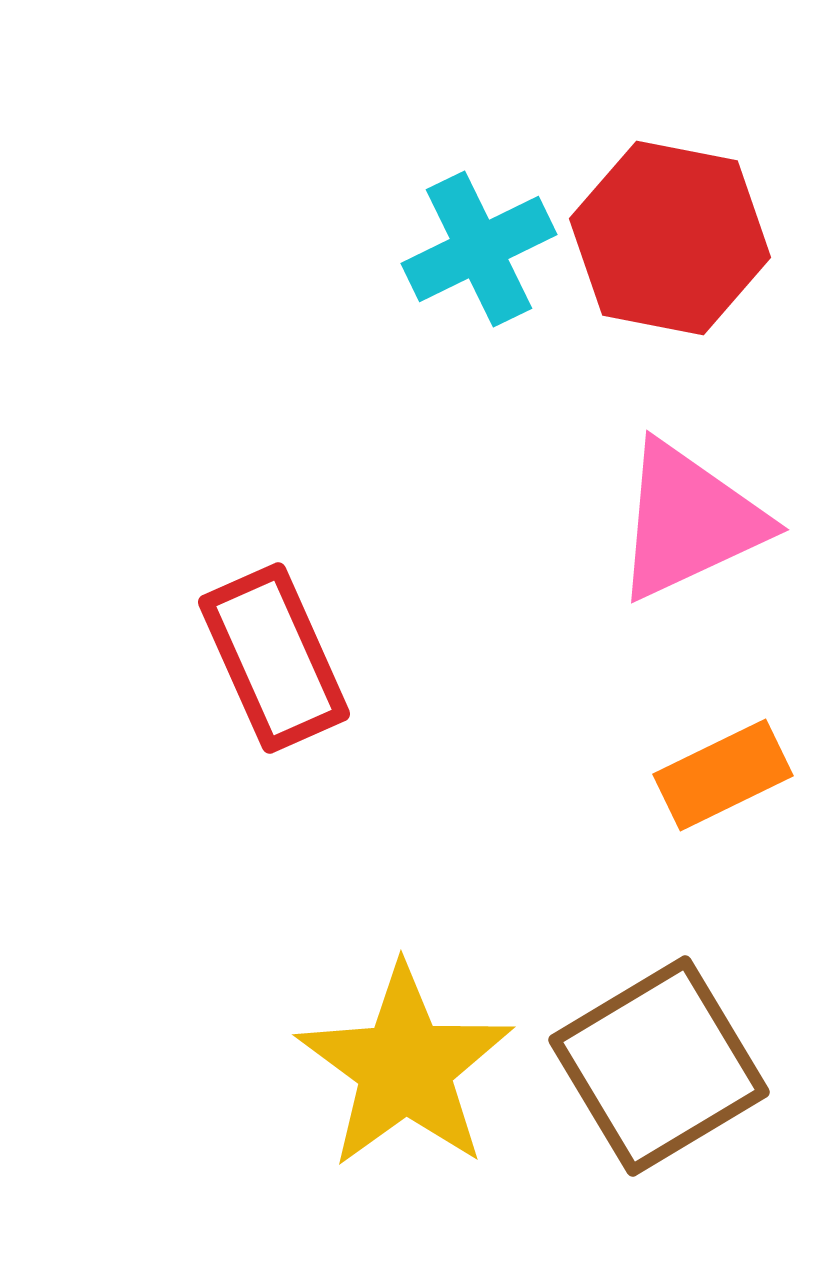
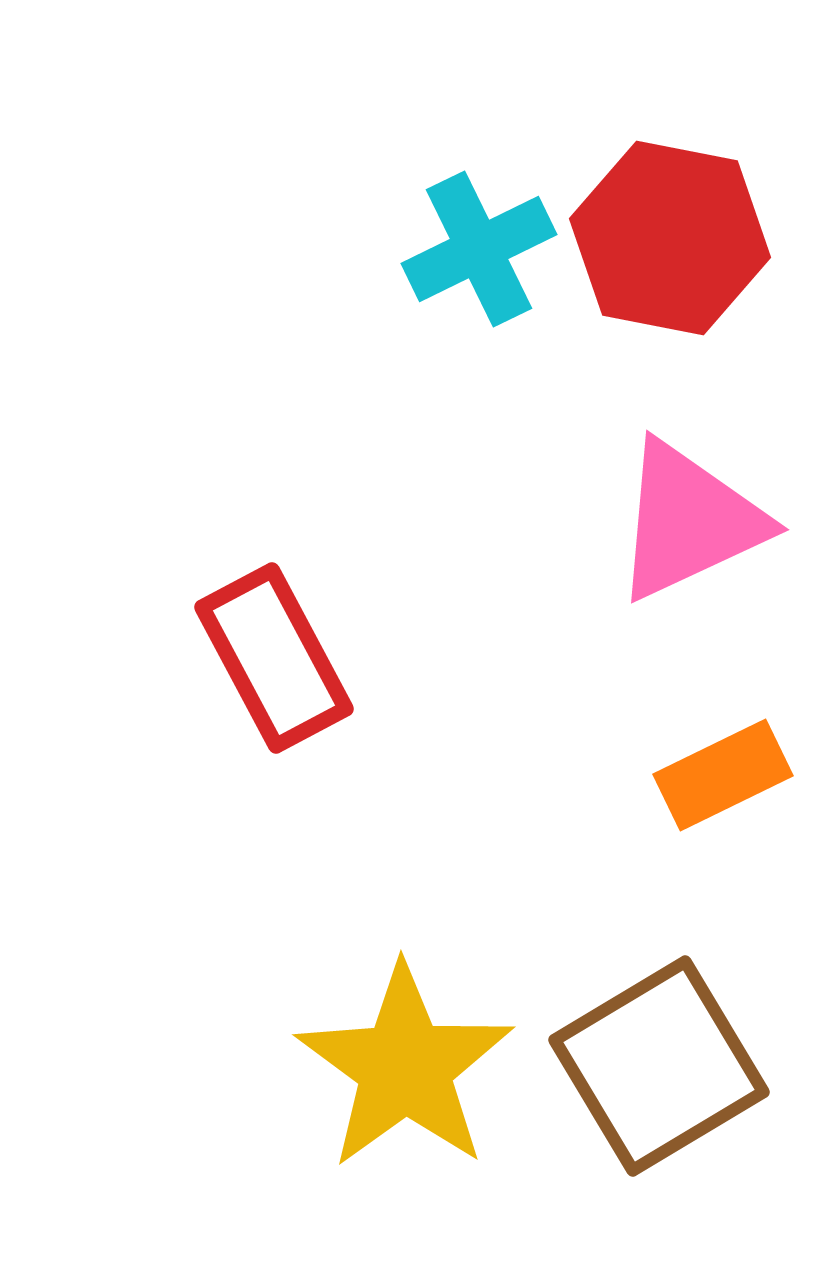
red rectangle: rotated 4 degrees counterclockwise
